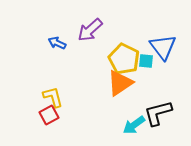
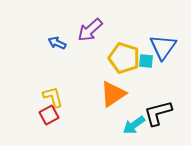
blue triangle: rotated 12 degrees clockwise
yellow pentagon: moved 1 px up; rotated 8 degrees counterclockwise
orange triangle: moved 7 px left, 11 px down
